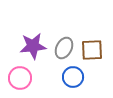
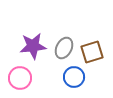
brown square: moved 2 px down; rotated 15 degrees counterclockwise
blue circle: moved 1 px right
